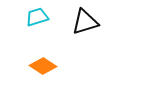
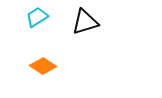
cyan trapezoid: rotated 15 degrees counterclockwise
